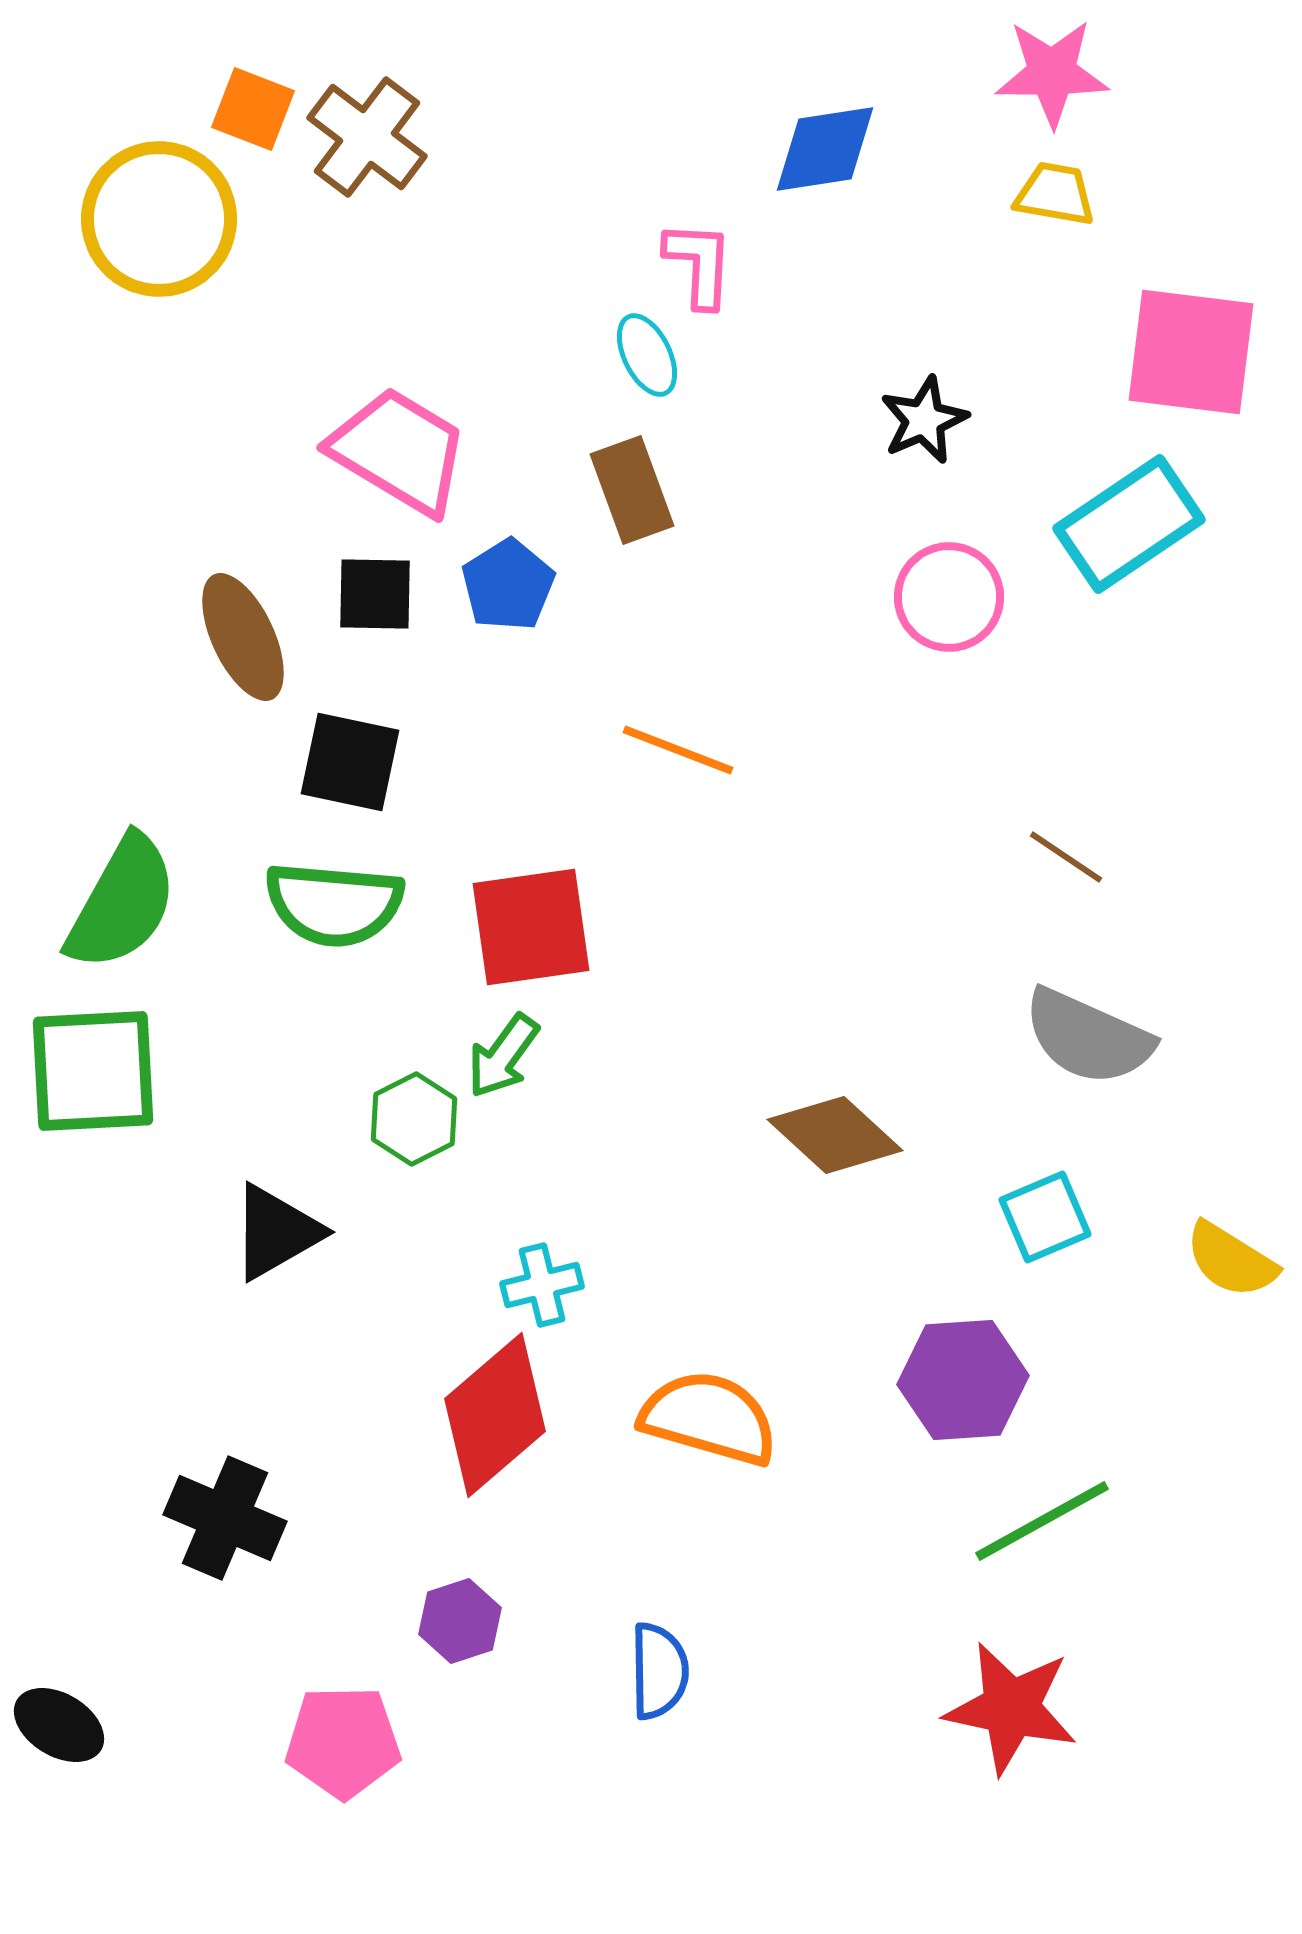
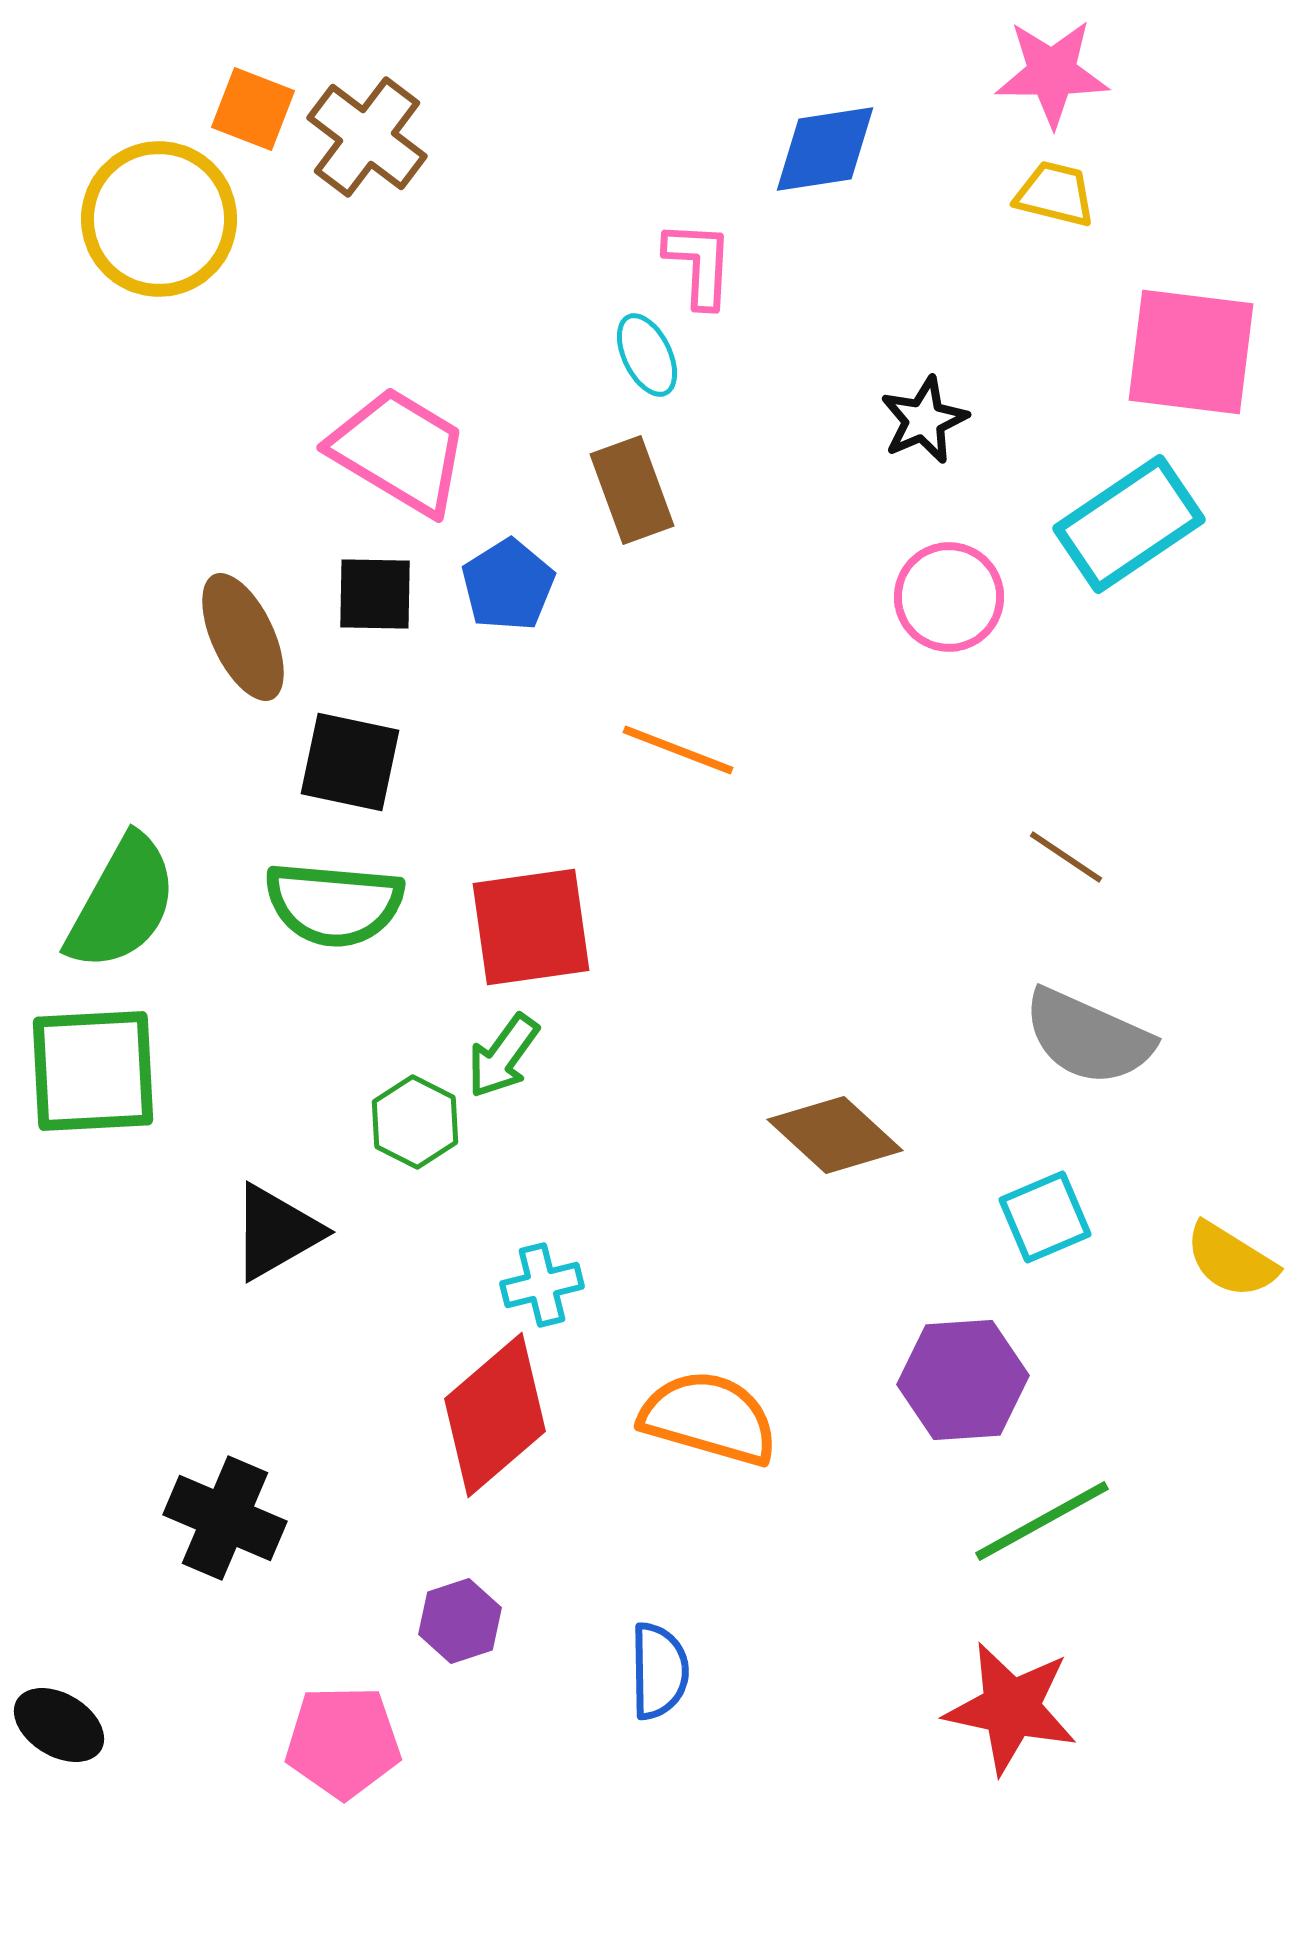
yellow trapezoid at (1055, 194): rotated 4 degrees clockwise
green hexagon at (414, 1119): moved 1 px right, 3 px down; rotated 6 degrees counterclockwise
